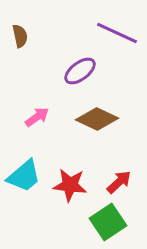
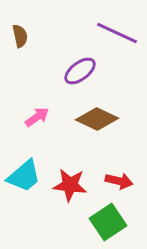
red arrow: moved 1 px up; rotated 56 degrees clockwise
